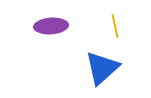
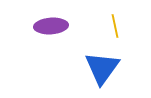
blue triangle: rotated 12 degrees counterclockwise
